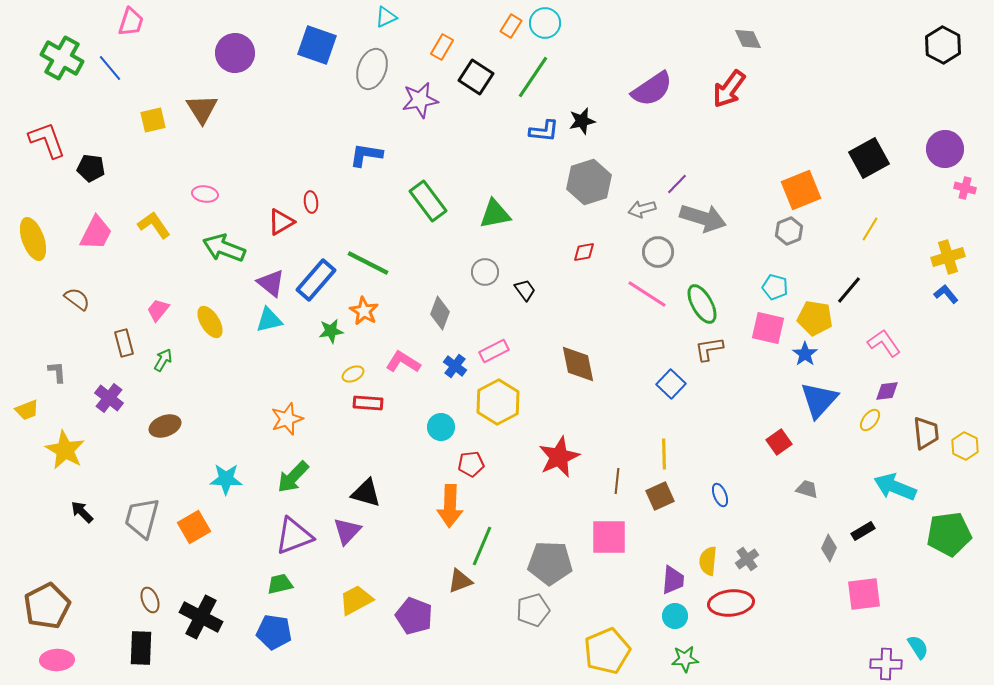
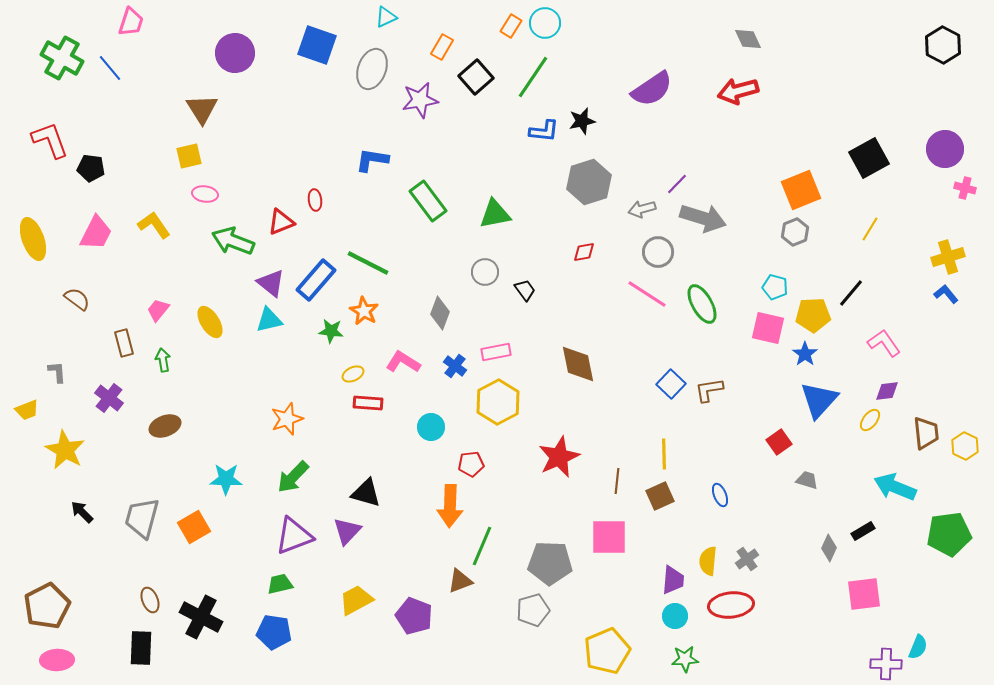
black square at (476, 77): rotated 16 degrees clockwise
red arrow at (729, 89): moved 9 px right, 2 px down; rotated 39 degrees clockwise
yellow square at (153, 120): moved 36 px right, 36 px down
red L-shape at (47, 140): moved 3 px right
blue L-shape at (366, 155): moved 6 px right, 5 px down
red ellipse at (311, 202): moved 4 px right, 2 px up
red triangle at (281, 222): rotated 8 degrees clockwise
gray hexagon at (789, 231): moved 6 px right, 1 px down
green arrow at (224, 248): moved 9 px right, 7 px up
black line at (849, 290): moved 2 px right, 3 px down
yellow pentagon at (815, 318): moved 2 px left, 3 px up; rotated 12 degrees counterclockwise
green star at (331, 331): rotated 15 degrees clockwise
brown L-shape at (709, 349): moved 41 px down
pink rectangle at (494, 351): moved 2 px right, 1 px down; rotated 16 degrees clockwise
green arrow at (163, 360): rotated 40 degrees counterclockwise
cyan circle at (441, 427): moved 10 px left
gray trapezoid at (807, 489): moved 9 px up
red ellipse at (731, 603): moved 2 px down
cyan semicircle at (918, 647): rotated 55 degrees clockwise
